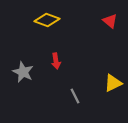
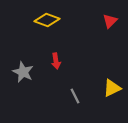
red triangle: rotated 35 degrees clockwise
yellow triangle: moved 1 px left, 5 px down
